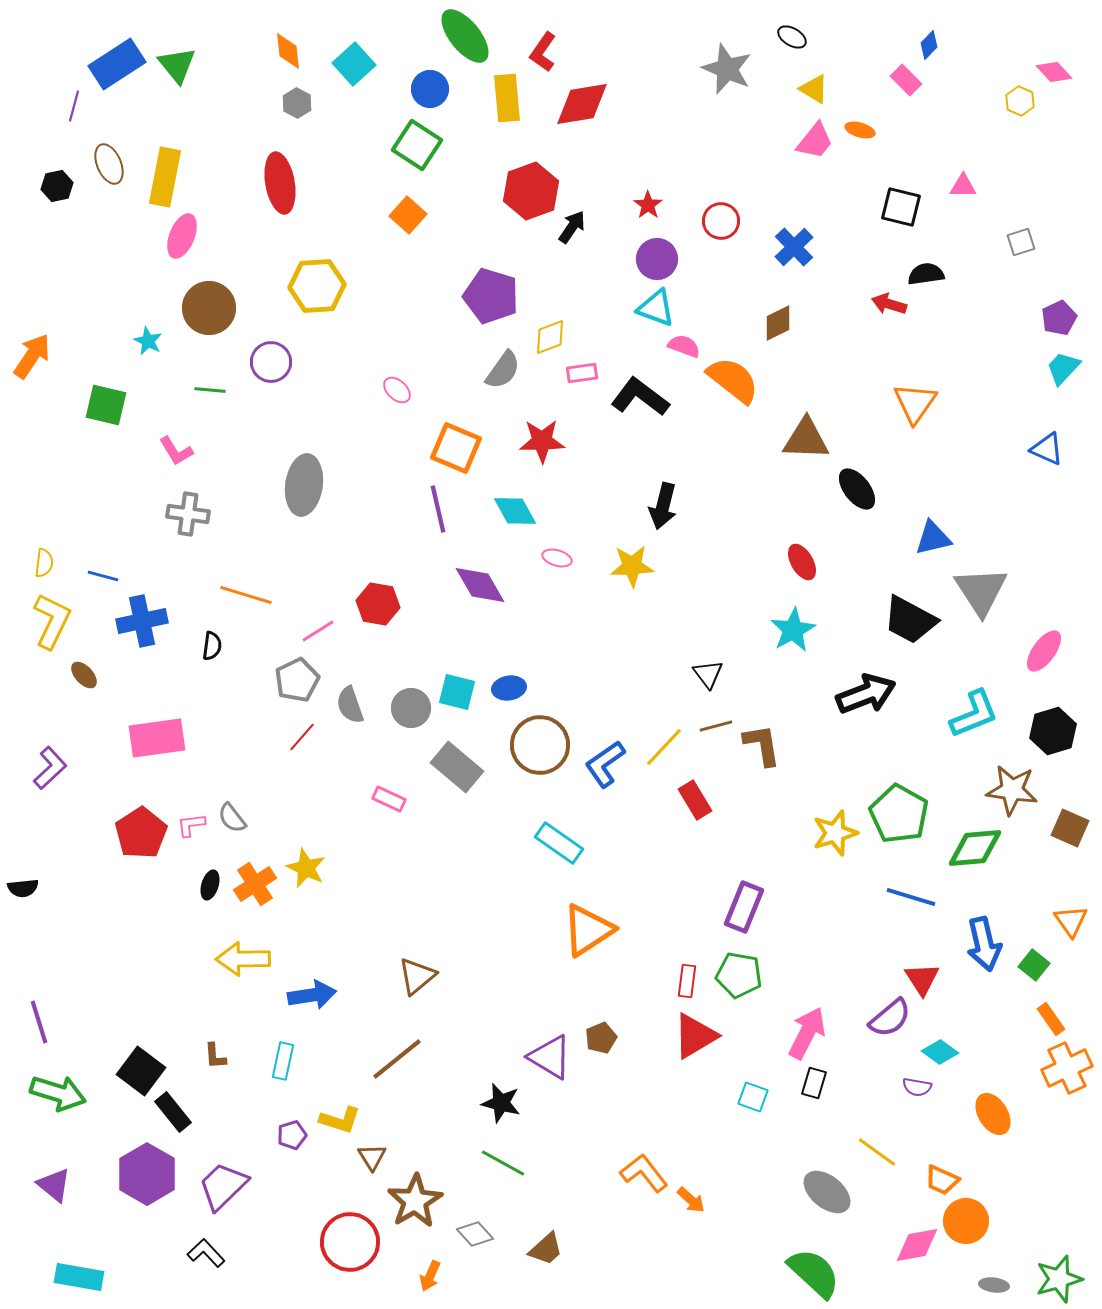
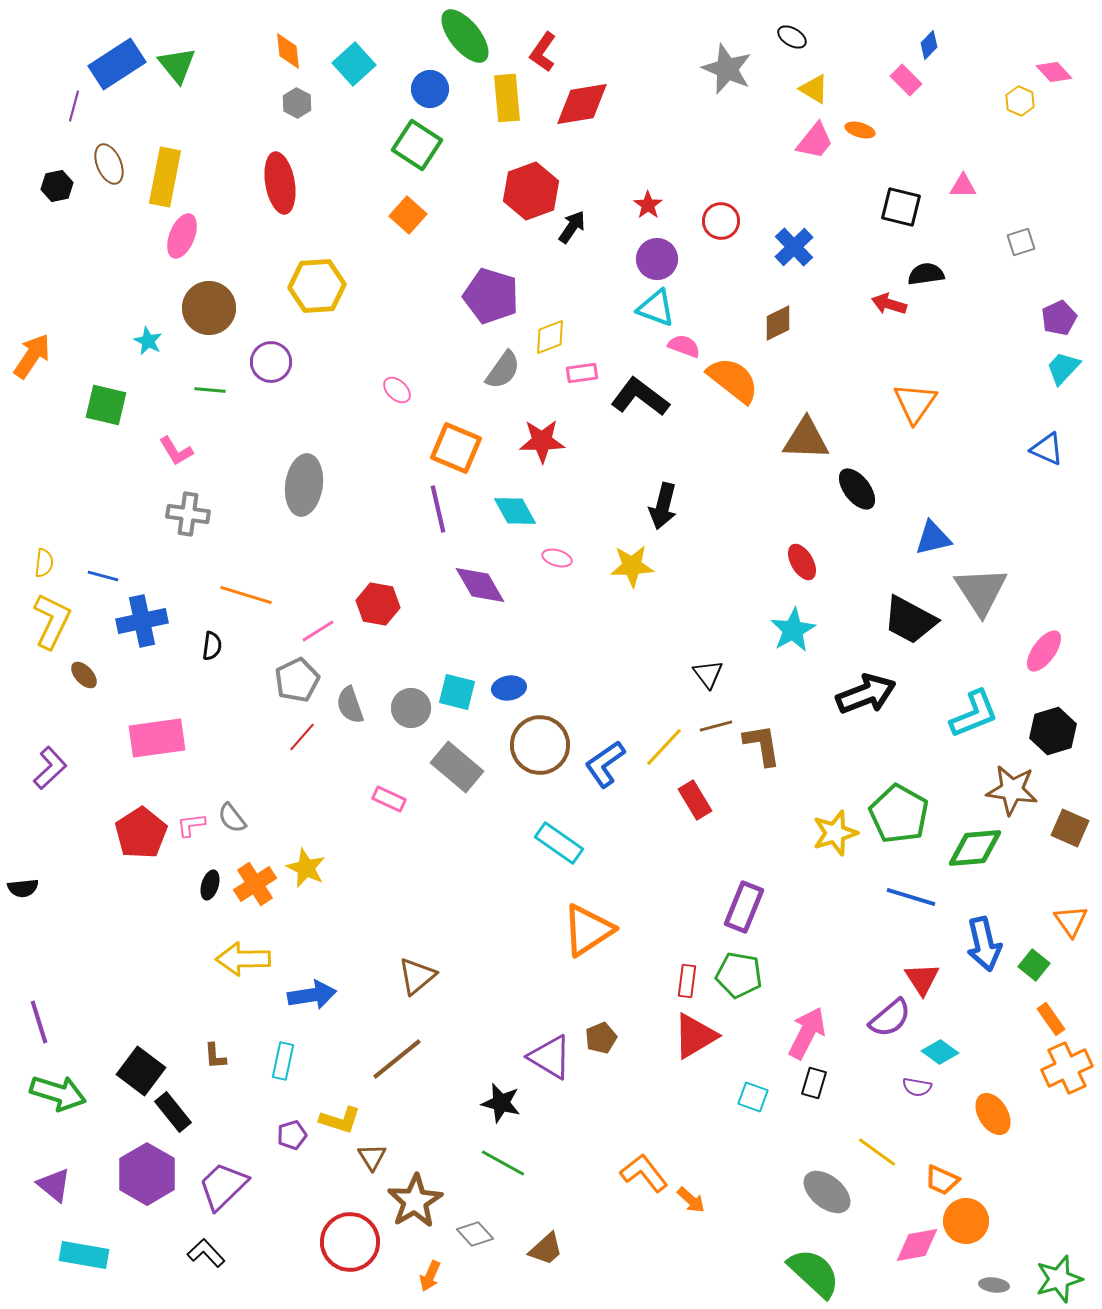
cyan rectangle at (79, 1277): moved 5 px right, 22 px up
